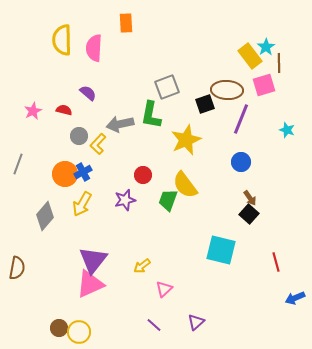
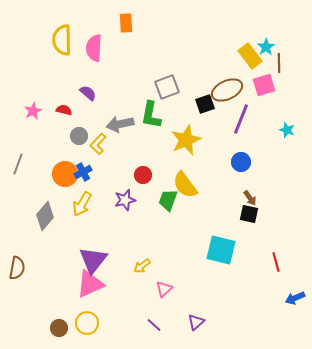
brown ellipse at (227, 90): rotated 28 degrees counterclockwise
black square at (249, 214): rotated 30 degrees counterclockwise
yellow circle at (79, 332): moved 8 px right, 9 px up
